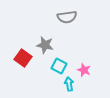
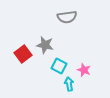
red square: moved 4 px up; rotated 18 degrees clockwise
